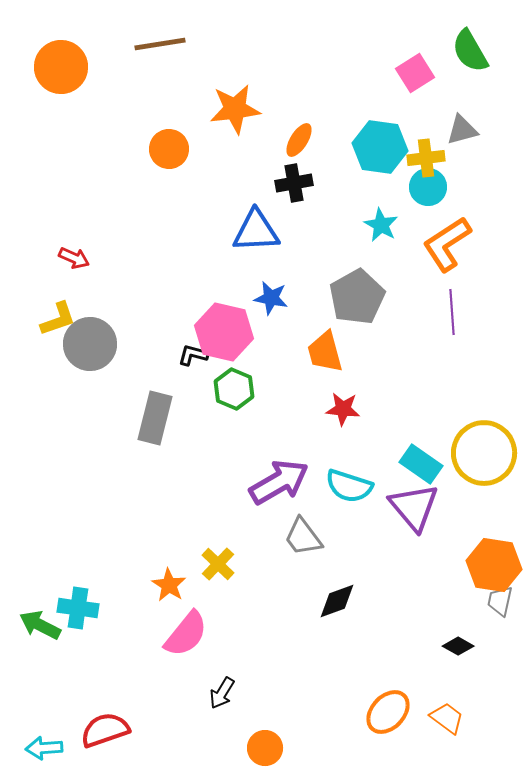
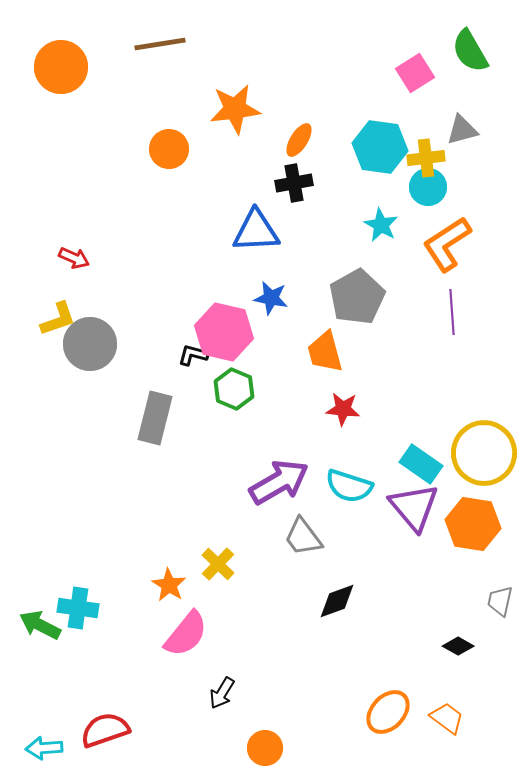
orange hexagon at (494, 565): moved 21 px left, 41 px up
